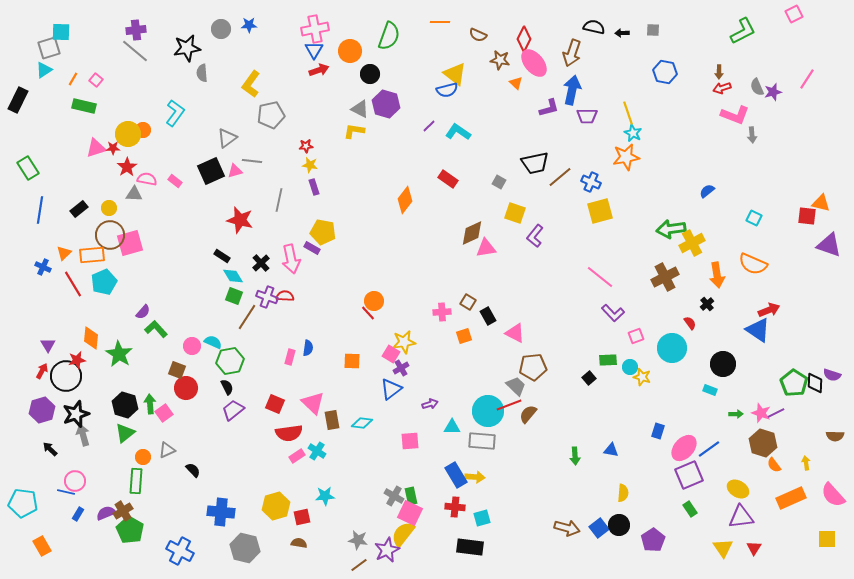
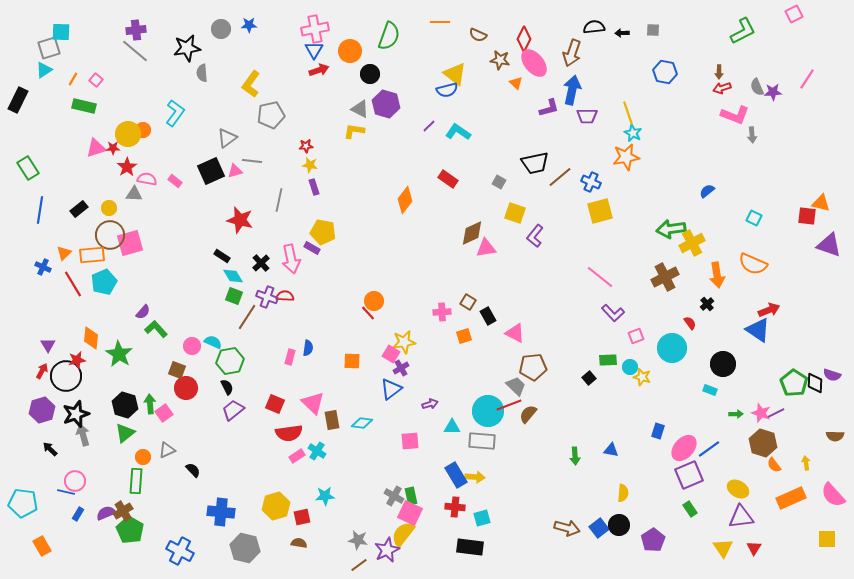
black semicircle at (594, 27): rotated 20 degrees counterclockwise
purple star at (773, 92): rotated 12 degrees clockwise
